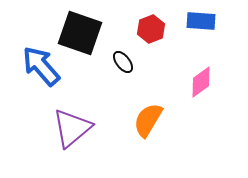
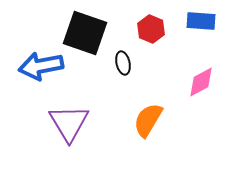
red hexagon: rotated 16 degrees counterclockwise
black square: moved 5 px right
black ellipse: moved 1 px down; rotated 25 degrees clockwise
blue arrow: rotated 60 degrees counterclockwise
pink diamond: rotated 8 degrees clockwise
purple triangle: moved 3 px left, 5 px up; rotated 21 degrees counterclockwise
